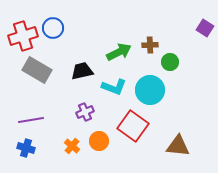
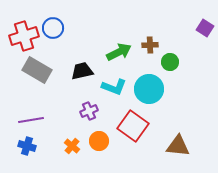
red cross: moved 1 px right
cyan circle: moved 1 px left, 1 px up
purple cross: moved 4 px right, 1 px up
blue cross: moved 1 px right, 2 px up
